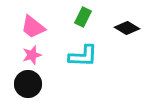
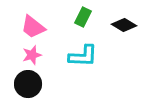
black diamond: moved 3 px left, 3 px up
